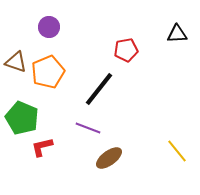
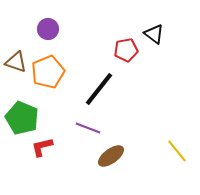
purple circle: moved 1 px left, 2 px down
black triangle: moved 23 px left; rotated 40 degrees clockwise
brown ellipse: moved 2 px right, 2 px up
